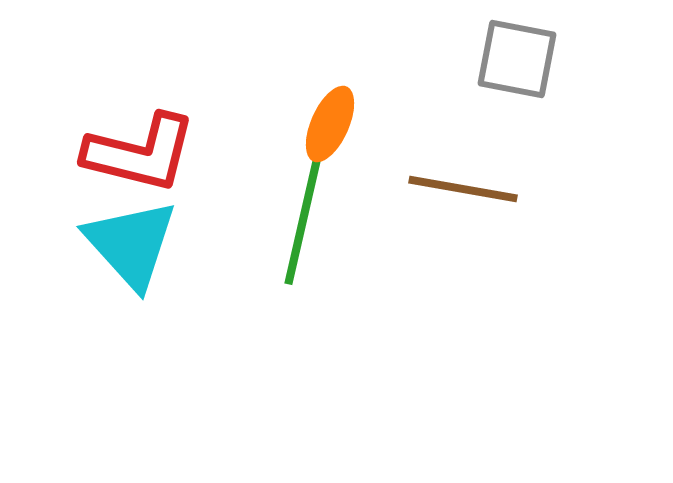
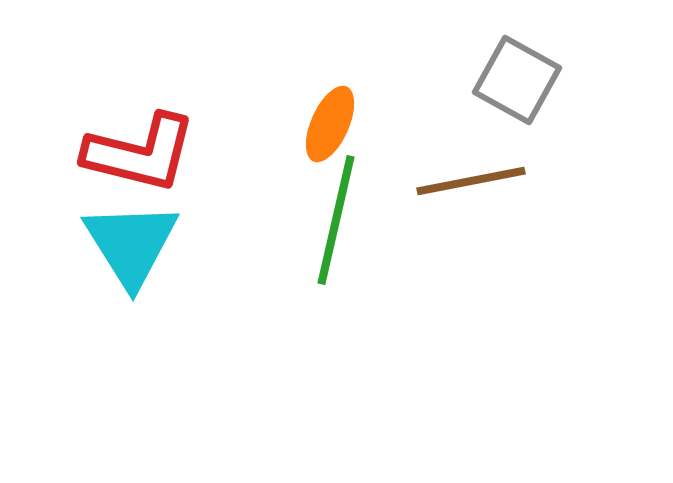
gray square: moved 21 px down; rotated 18 degrees clockwise
brown line: moved 8 px right, 8 px up; rotated 21 degrees counterclockwise
green line: moved 33 px right
cyan triangle: rotated 10 degrees clockwise
